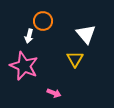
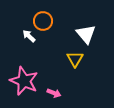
white arrow: rotated 120 degrees clockwise
pink star: moved 15 px down
